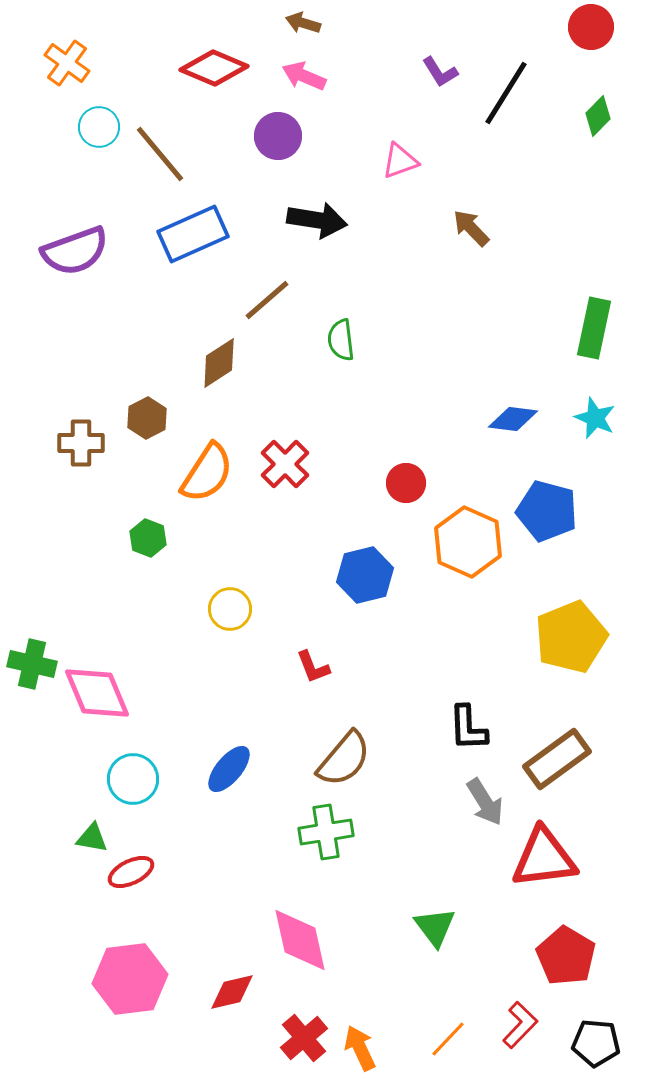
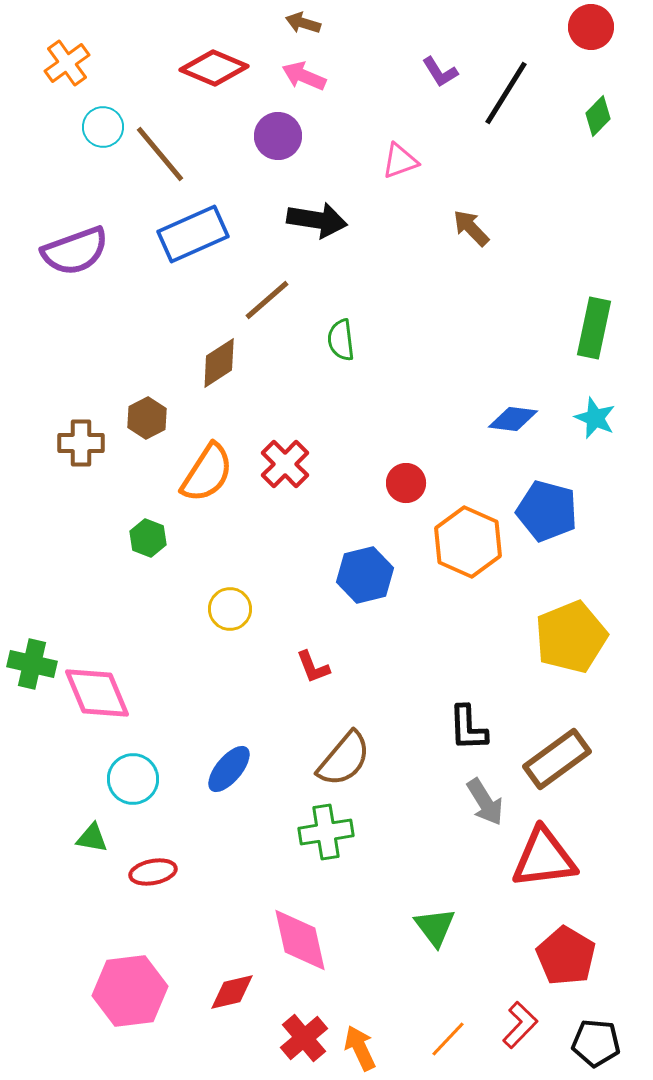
orange cross at (67, 63): rotated 18 degrees clockwise
cyan circle at (99, 127): moved 4 px right
red ellipse at (131, 872): moved 22 px right; rotated 15 degrees clockwise
pink hexagon at (130, 979): moved 12 px down
